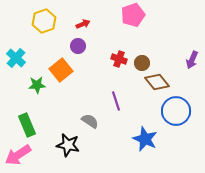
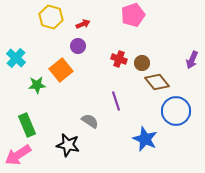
yellow hexagon: moved 7 px right, 4 px up; rotated 25 degrees counterclockwise
